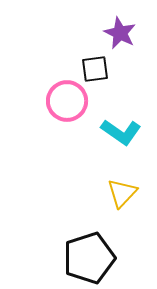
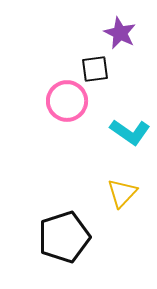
cyan L-shape: moved 9 px right
black pentagon: moved 25 px left, 21 px up
